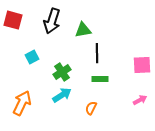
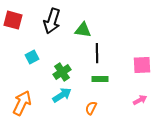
green triangle: rotated 18 degrees clockwise
